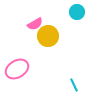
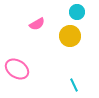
pink semicircle: moved 2 px right
yellow circle: moved 22 px right
pink ellipse: rotated 65 degrees clockwise
